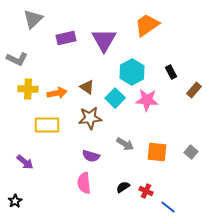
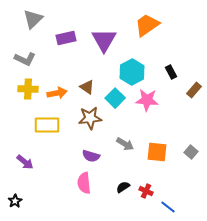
gray L-shape: moved 8 px right
